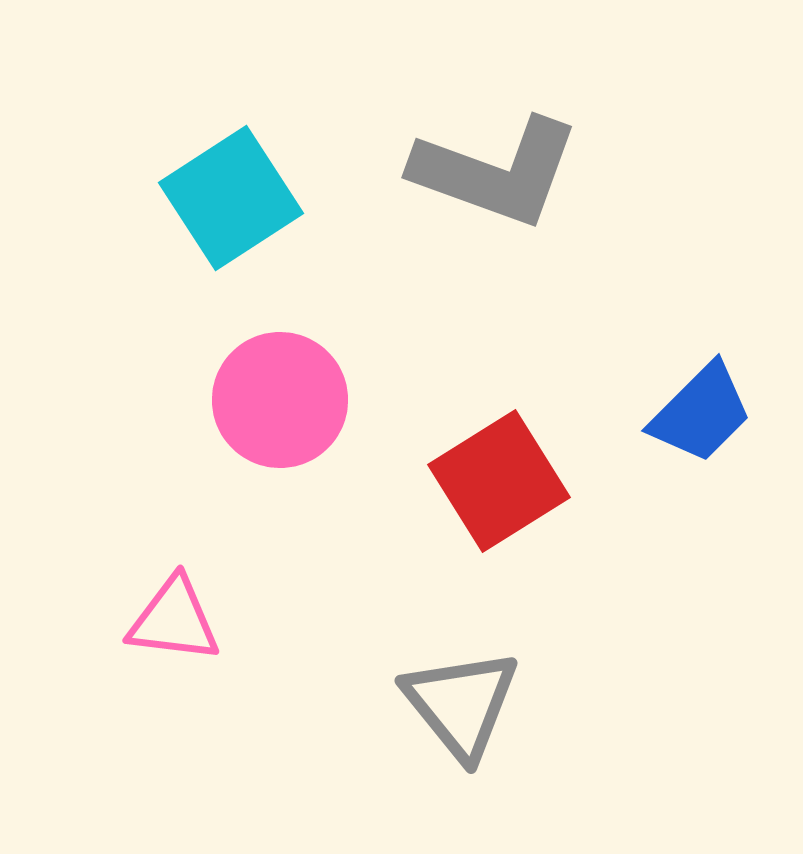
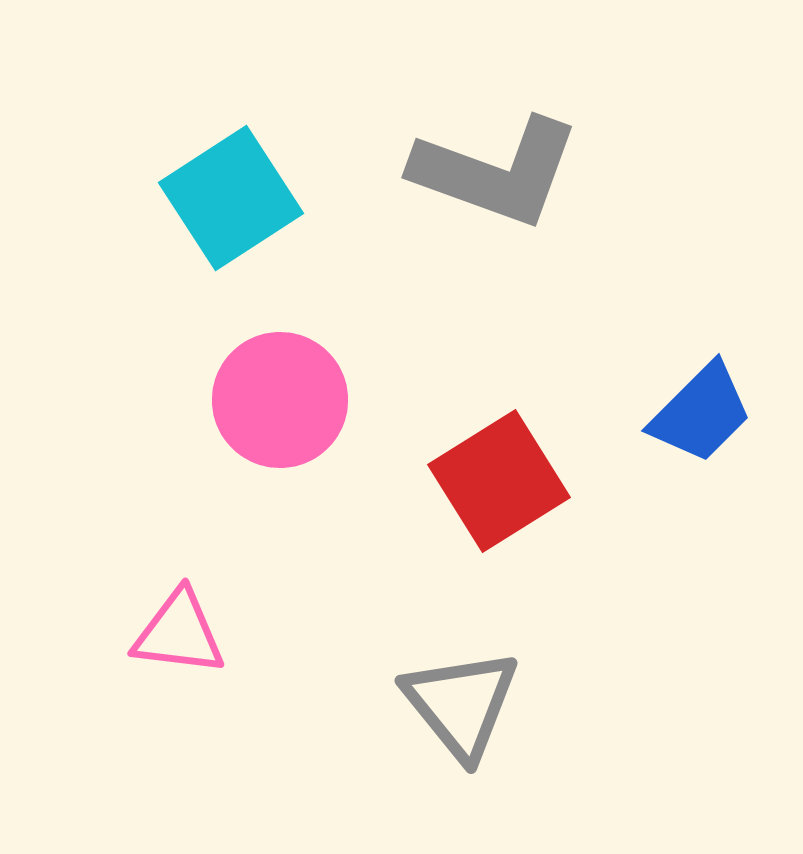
pink triangle: moved 5 px right, 13 px down
